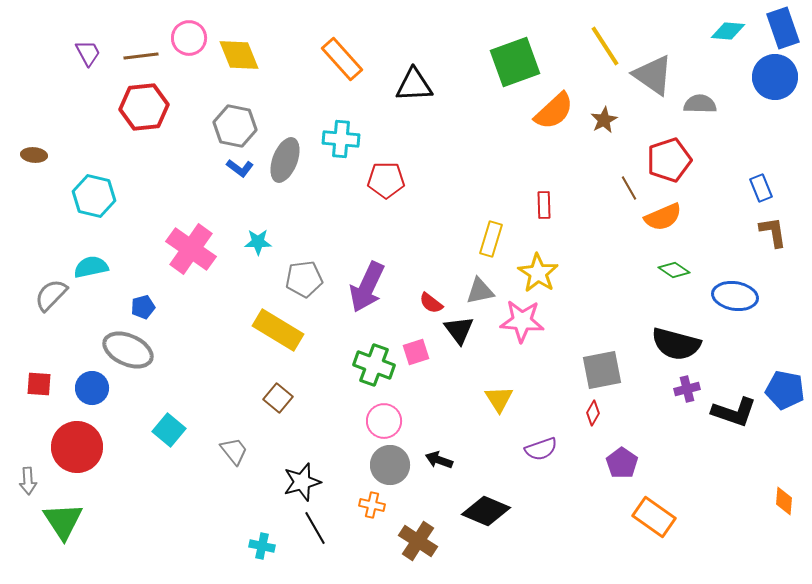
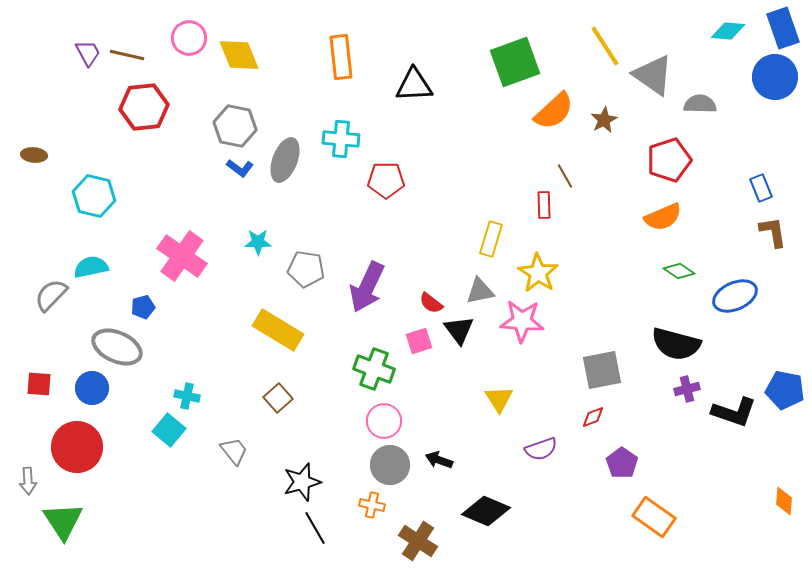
brown line at (141, 56): moved 14 px left, 1 px up; rotated 20 degrees clockwise
orange rectangle at (342, 59): moved 1 px left, 2 px up; rotated 36 degrees clockwise
brown line at (629, 188): moved 64 px left, 12 px up
pink cross at (191, 249): moved 9 px left, 7 px down
green diamond at (674, 270): moved 5 px right, 1 px down
gray pentagon at (304, 279): moved 2 px right, 10 px up; rotated 15 degrees clockwise
blue ellipse at (735, 296): rotated 33 degrees counterclockwise
gray ellipse at (128, 350): moved 11 px left, 3 px up
pink square at (416, 352): moved 3 px right, 11 px up
green cross at (374, 365): moved 4 px down
brown square at (278, 398): rotated 8 degrees clockwise
red diamond at (593, 413): moved 4 px down; rotated 40 degrees clockwise
cyan cross at (262, 546): moved 75 px left, 150 px up
